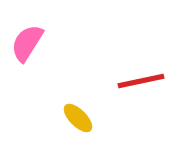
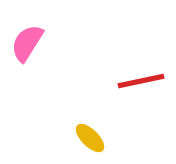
yellow ellipse: moved 12 px right, 20 px down
